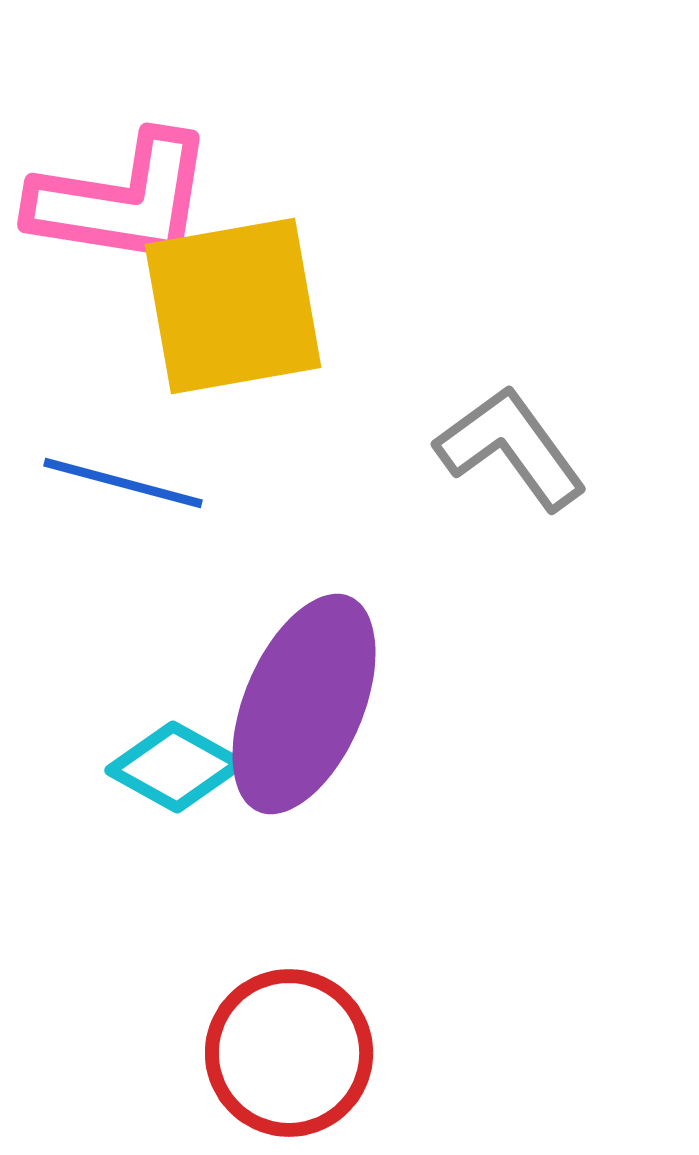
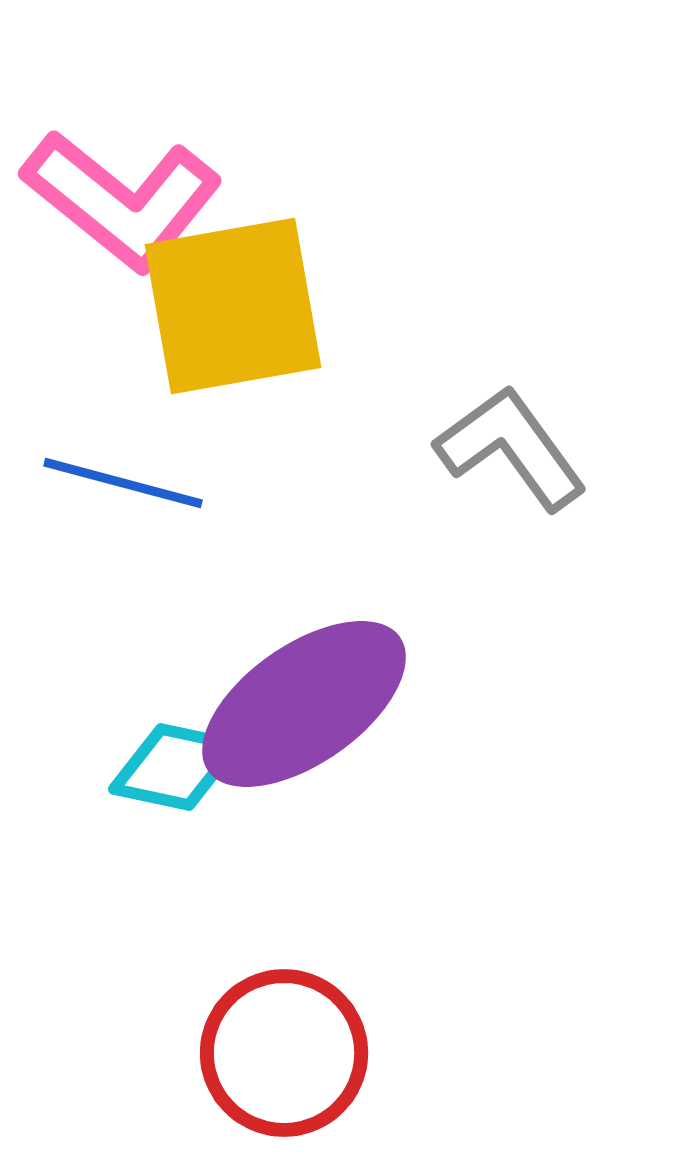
pink L-shape: rotated 30 degrees clockwise
purple ellipse: rotated 32 degrees clockwise
cyan diamond: rotated 17 degrees counterclockwise
red circle: moved 5 px left
